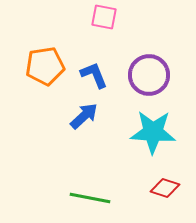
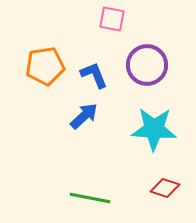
pink square: moved 8 px right, 2 px down
purple circle: moved 2 px left, 10 px up
cyan star: moved 1 px right, 3 px up
